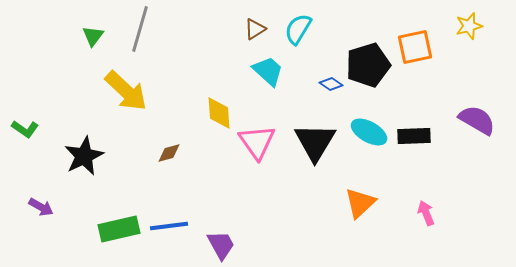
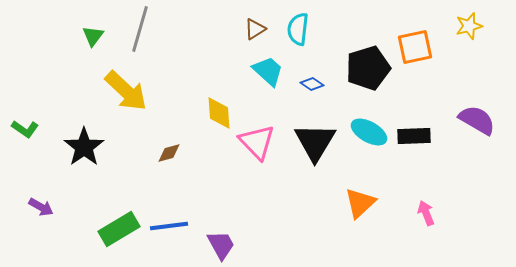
cyan semicircle: rotated 24 degrees counterclockwise
black pentagon: moved 3 px down
blue diamond: moved 19 px left
pink triangle: rotated 9 degrees counterclockwise
black star: moved 9 px up; rotated 9 degrees counterclockwise
green rectangle: rotated 18 degrees counterclockwise
